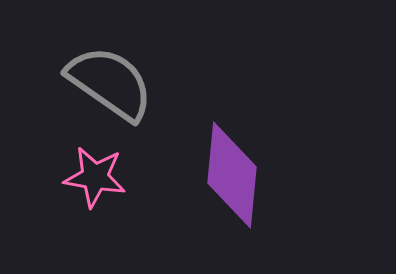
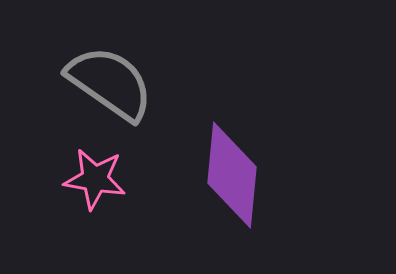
pink star: moved 2 px down
